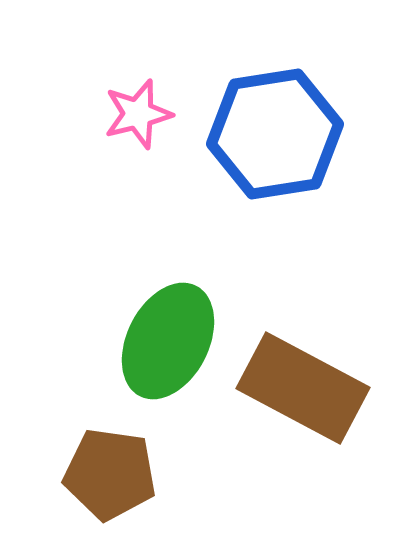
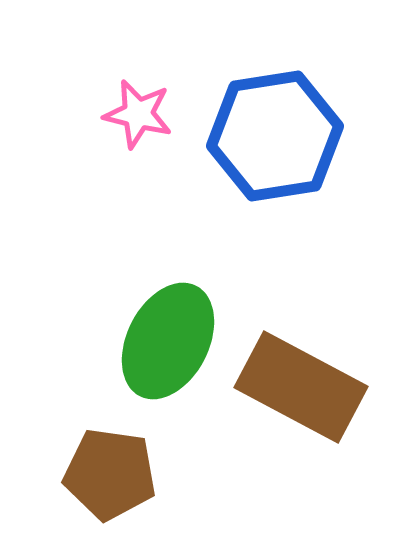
pink star: rotated 28 degrees clockwise
blue hexagon: moved 2 px down
brown rectangle: moved 2 px left, 1 px up
